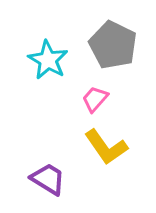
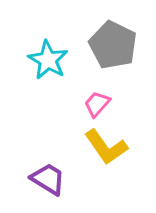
pink trapezoid: moved 2 px right, 5 px down
